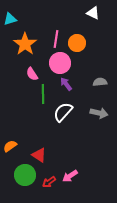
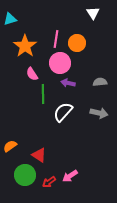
white triangle: rotated 32 degrees clockwise
orange star: moved 2 px down
purple arrow: moved 2 px right, 1 px up; rotated 40 degrees counterclockwise
